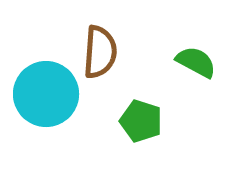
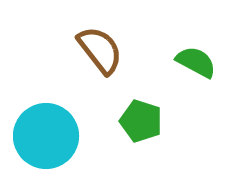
brown semicircle: moved 2 px up; rotated 42 degrees counterclockwise
cyan circle: moved 42 px down
